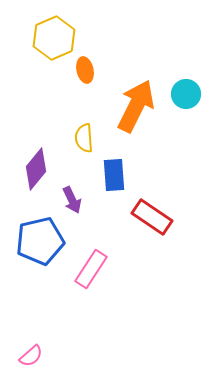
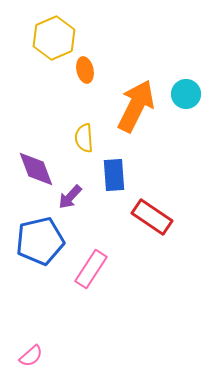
purple diamond: rotated 60 degrees counterclockwise
purple arrow: moved 2 px left, 3 px up; rotated 68 degrees clockwise
